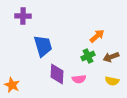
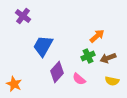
purple cross: rotated 35 degrees clockwise
blue trapezoid: rotated 135 degrees counterclockwise
brown arrow: moved 3 px left, 1 px down
purple diamond: moved 2 px up; rotated 40 degrees clockwise
pink semicircle: rotated 48 degrees clockwise
orange star: moved 2 px right, 1 px up
